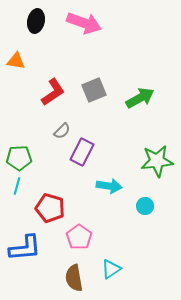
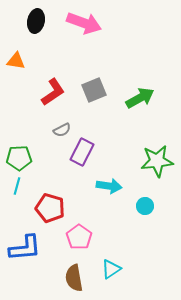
gray semicircle: moved 1 px up; rotated 18 degrees clockwise
